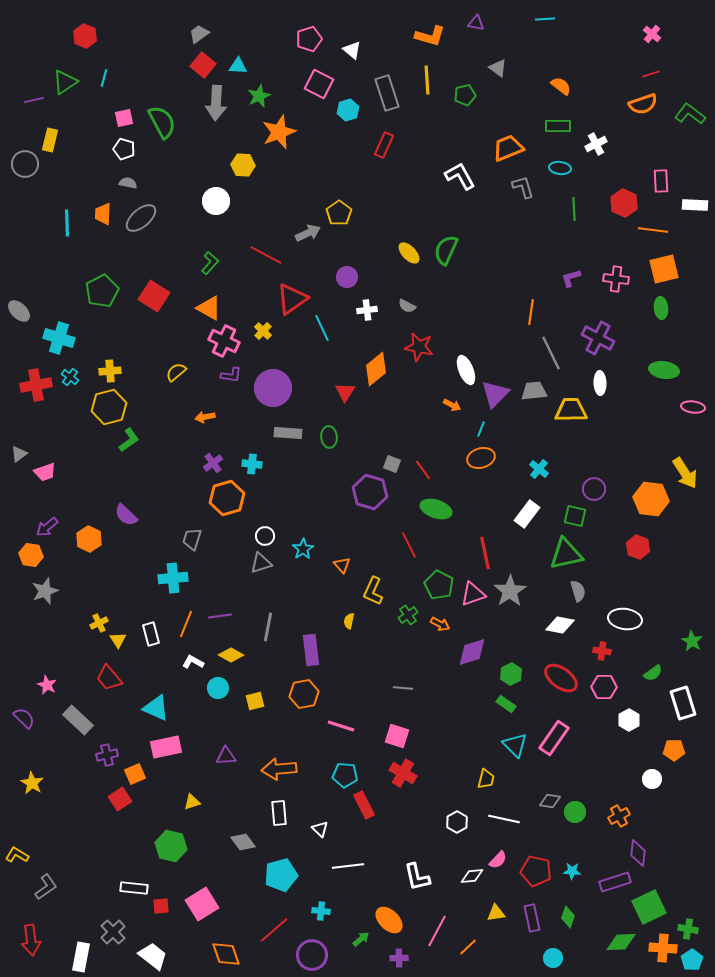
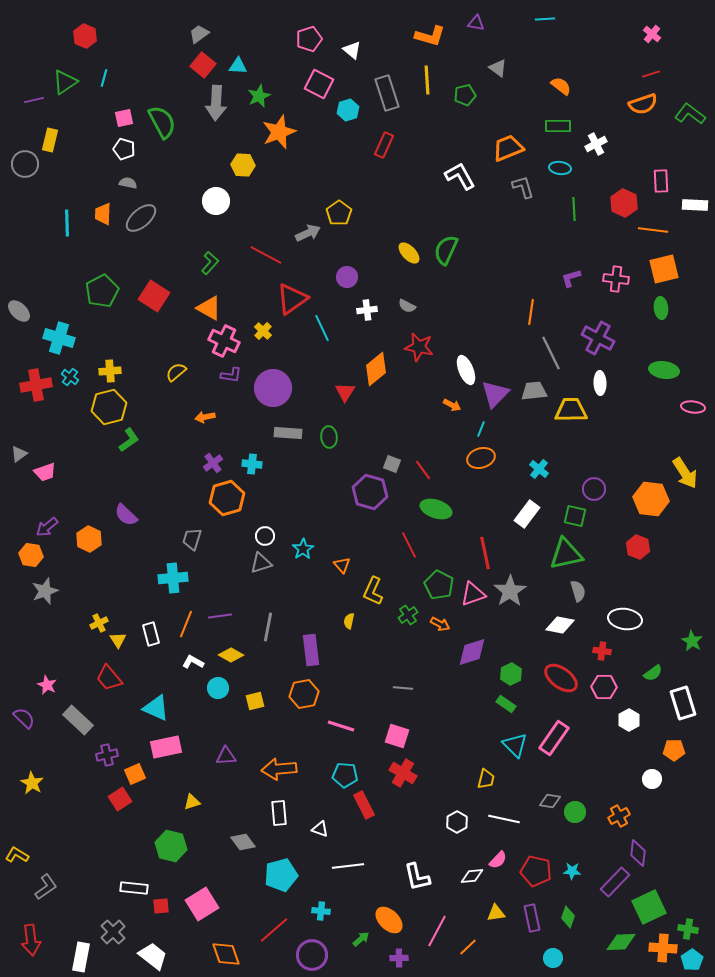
white triangle at (320, 829): rotated 24 degrees counterclockwise
purple rectangle at (615, 882): rotated 28 degrees counterclockwise
